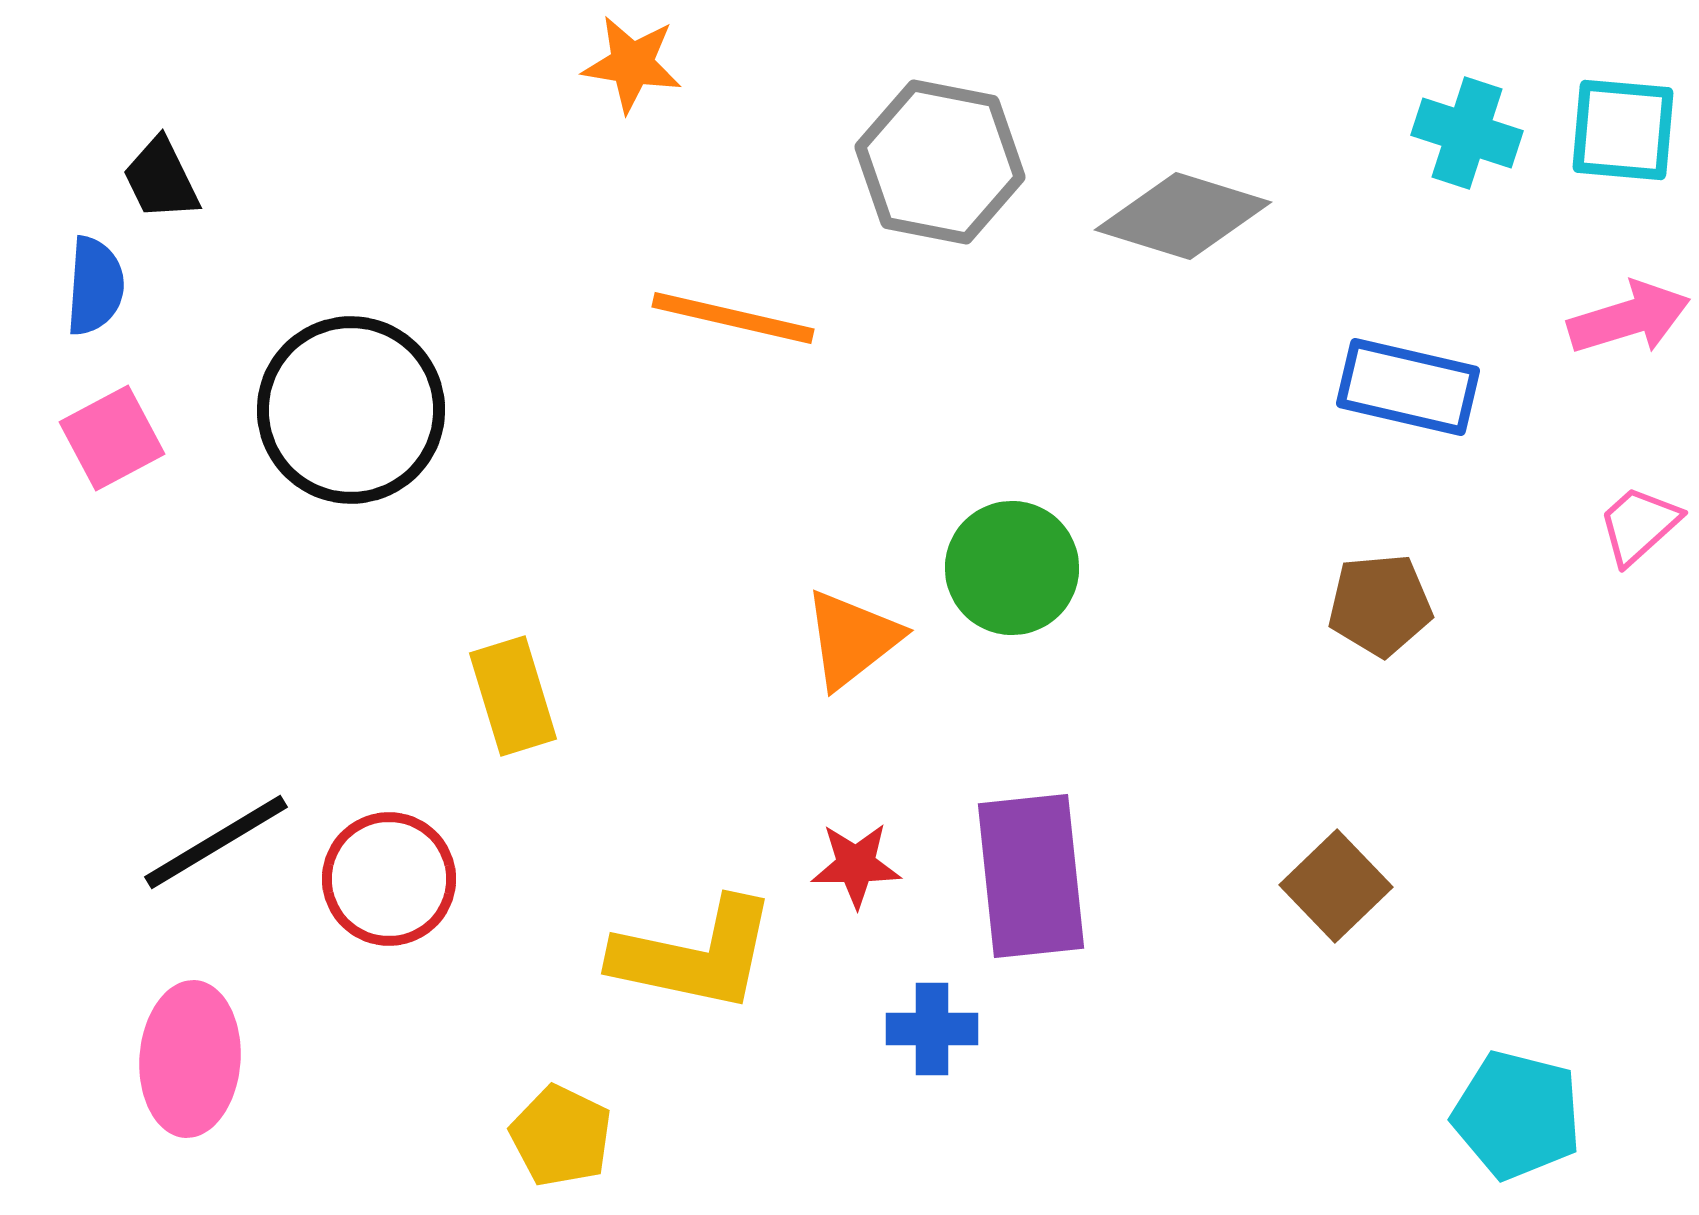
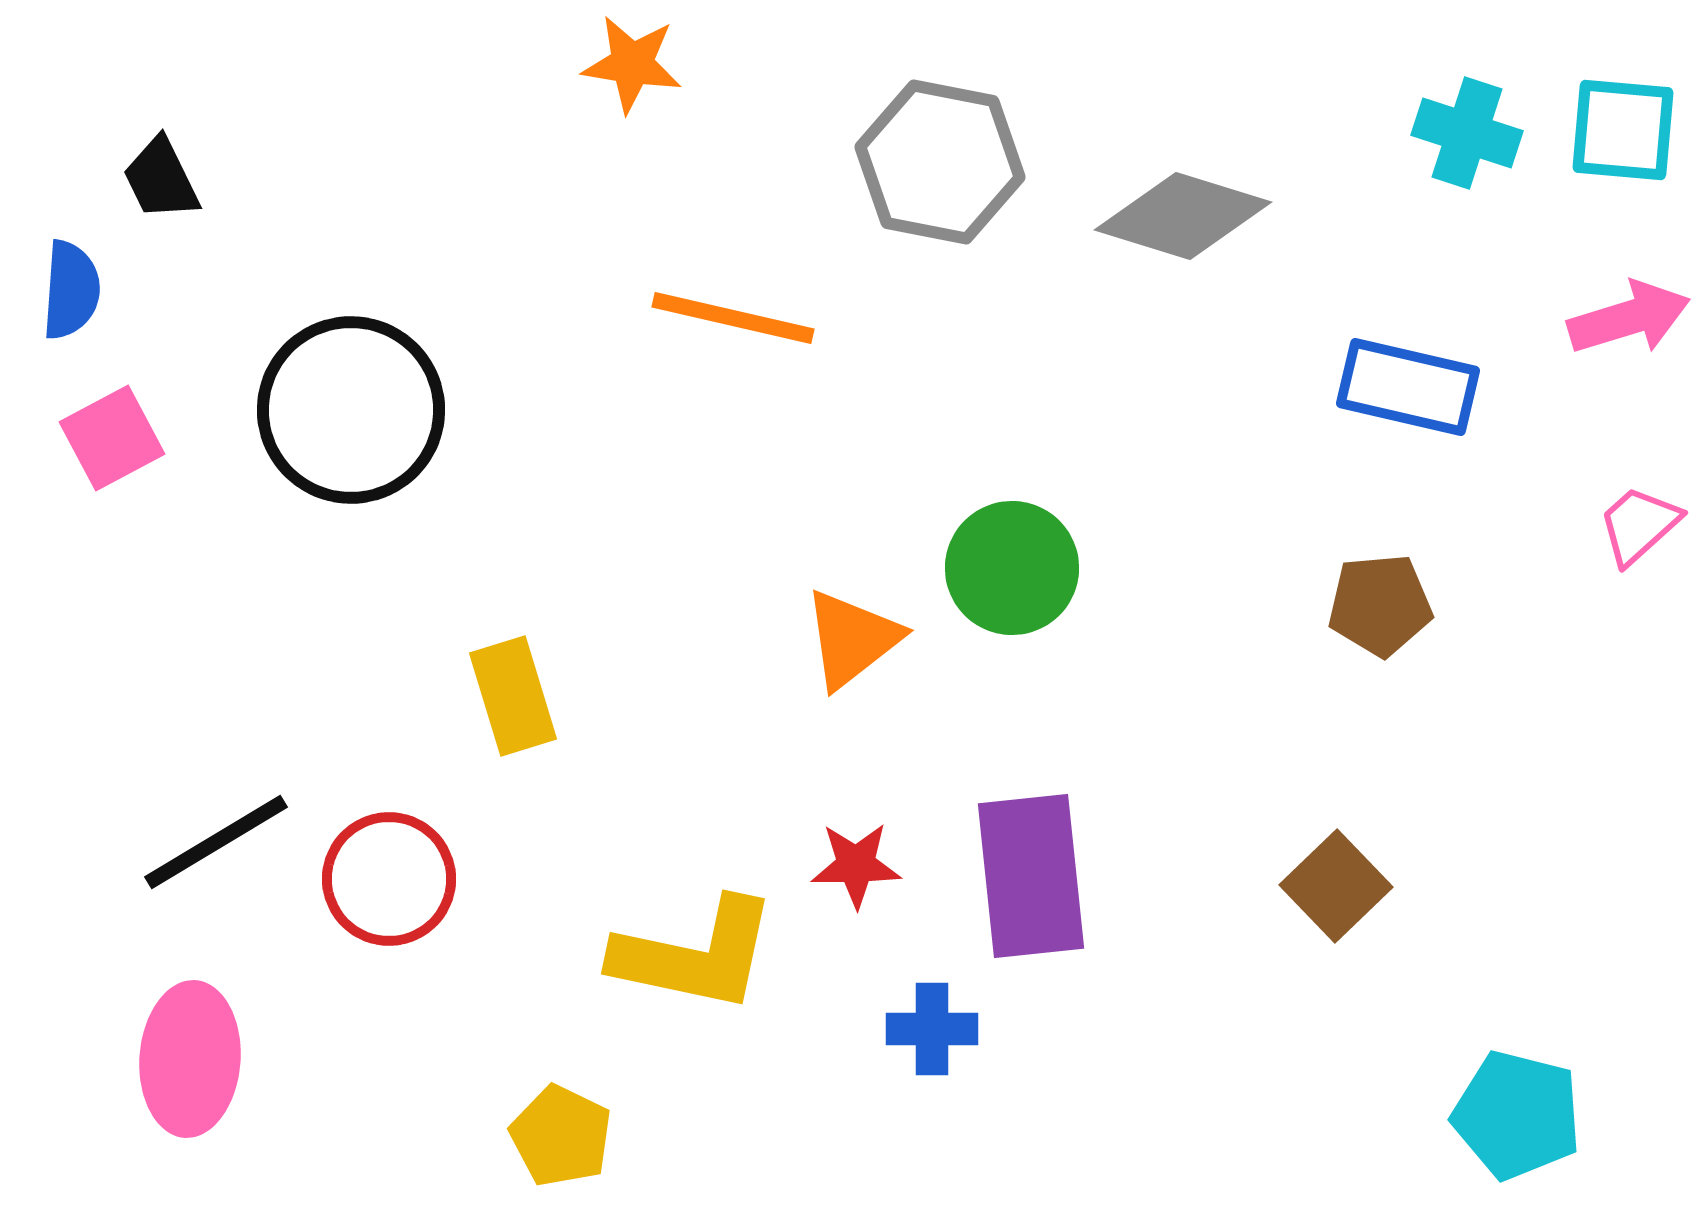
blue semicircle: moved 24 px left, 4 px down
